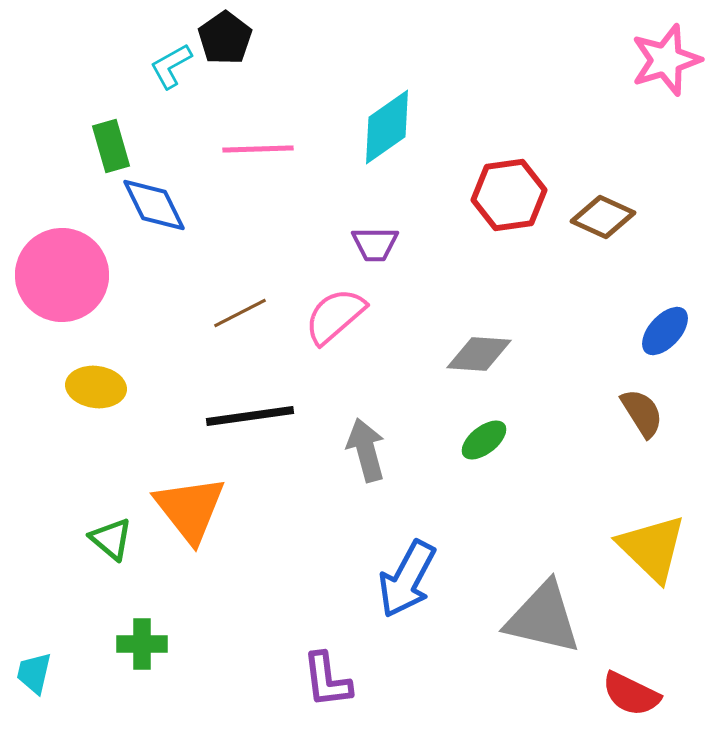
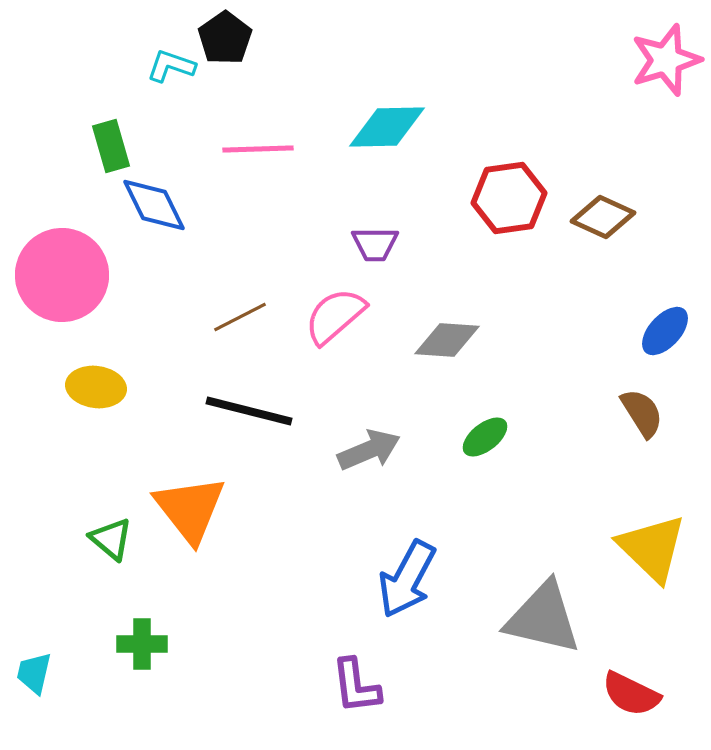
cyan L-shape: rotated 48 degrees clockwise
cyan diamond: rotated 34 degrees clockwise
red hexagon: moved 3 px down
brown line: moved 4 px down
gray diamond: moved 32 px left, 14 px up
black line: moved 1 px left, 5 px up; rotated 22 degrees clockwise
green ellipse: moved 1 px right, 3 px up
gray arrow: moved 3 px right; rotated 82 degrees clockwise
purple L-shape: moved 29 px right, 6 px down
